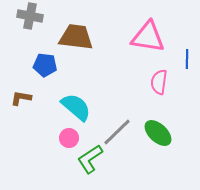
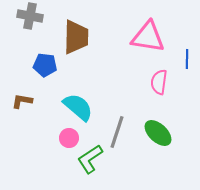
brown trapezoid: rotated 84 degrees clockwise
brown L-shape: moved 1 px right, 3 px down
cyan semicircle: moved 2 px right
gray line: rotated 28 degrees counterclockwise
